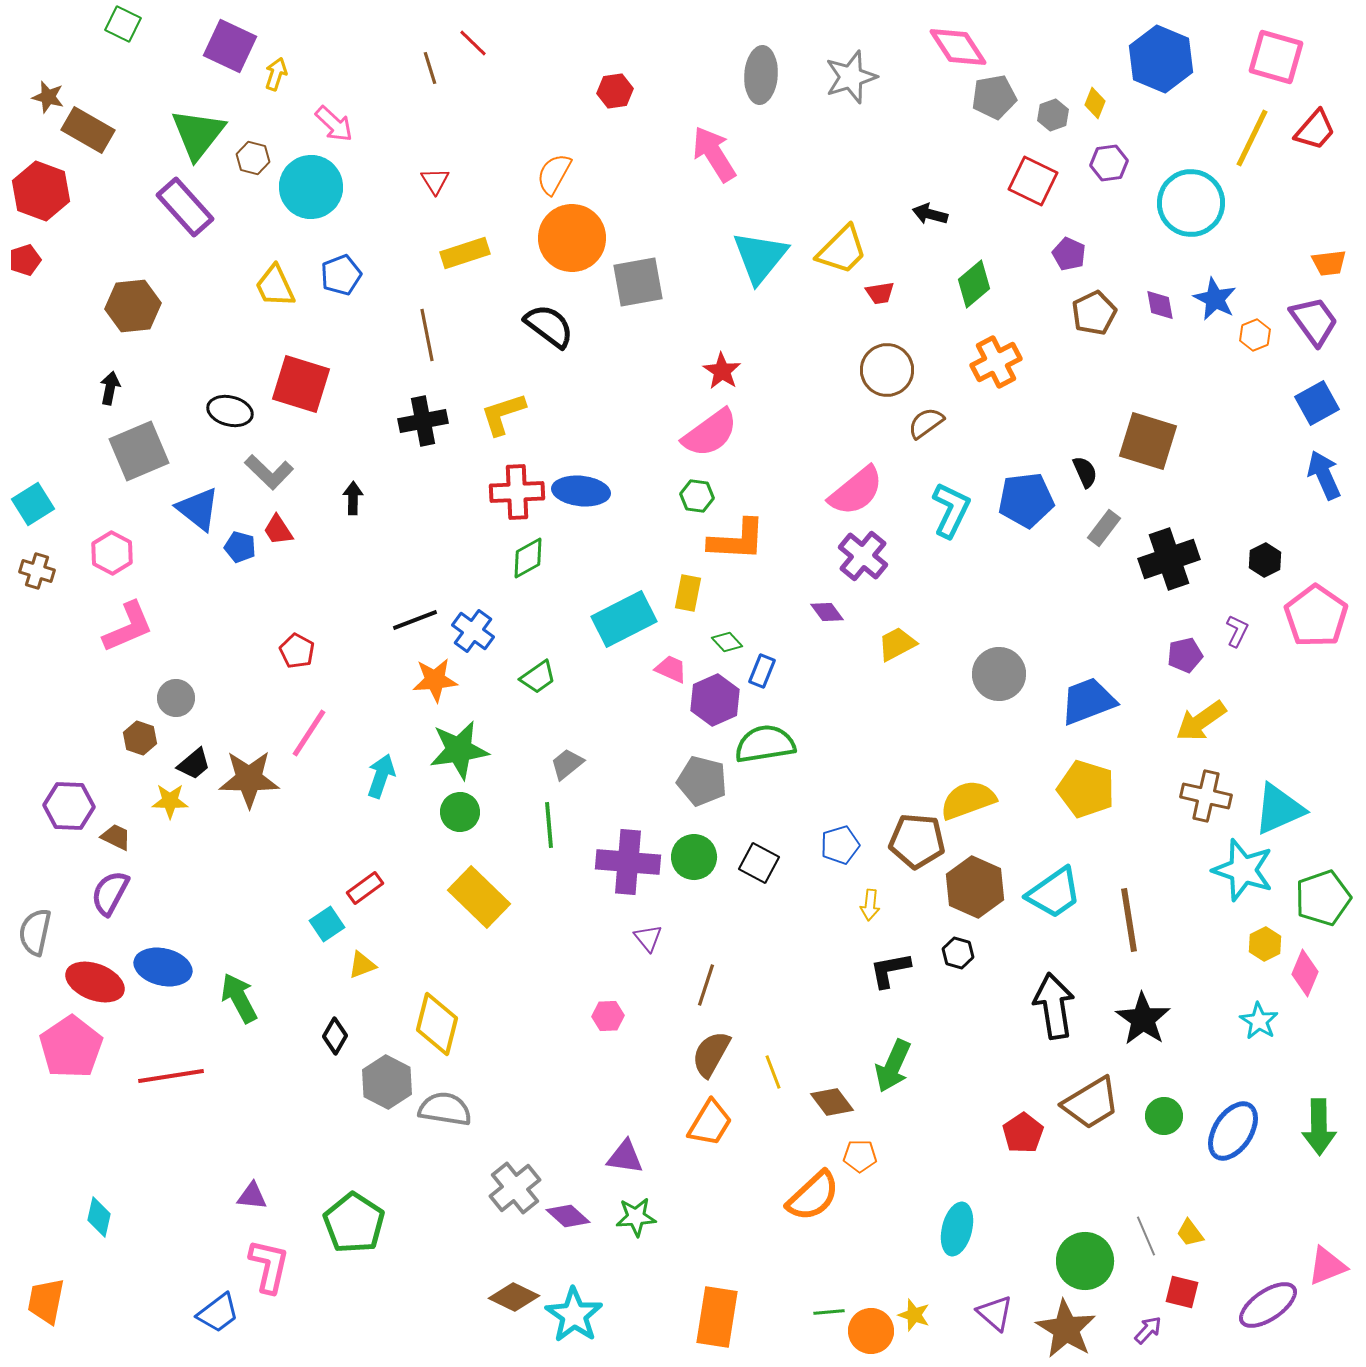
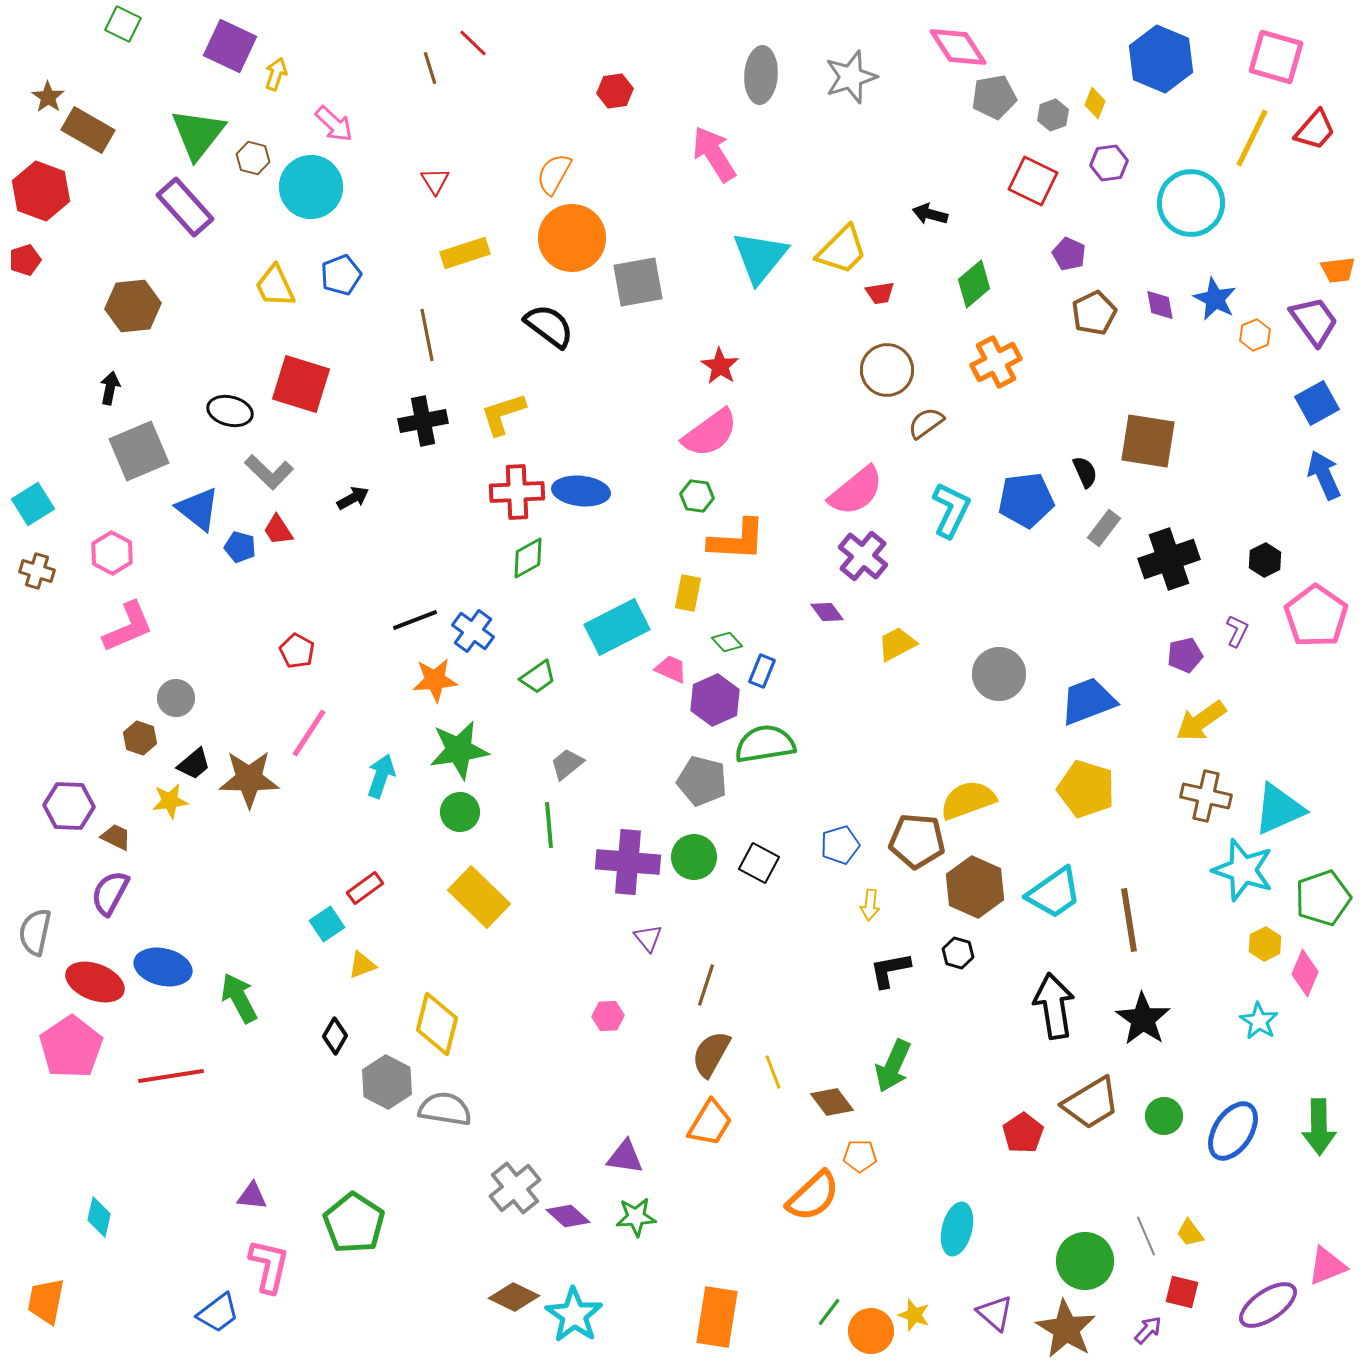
brown star at (48, 97): rotated 20 degrees clockwise
orange trapezoid at (1329, 263): moved 9 px right, 7 px down
red star at (722, 371): moved 2 px left, 5 px up
brown square at (1148, 441): rotated 8 degrees counterclockwise
black arrow at (353, 498): rotated 60 degrees clockwise
cyan rectangle at (624, 619): moved 7 px left, 8 px down
yellow star at (170, 801): rotated 9 degrees counterclockwise
green line at (829, 1312): rotated 48 degrees counterclockwise
